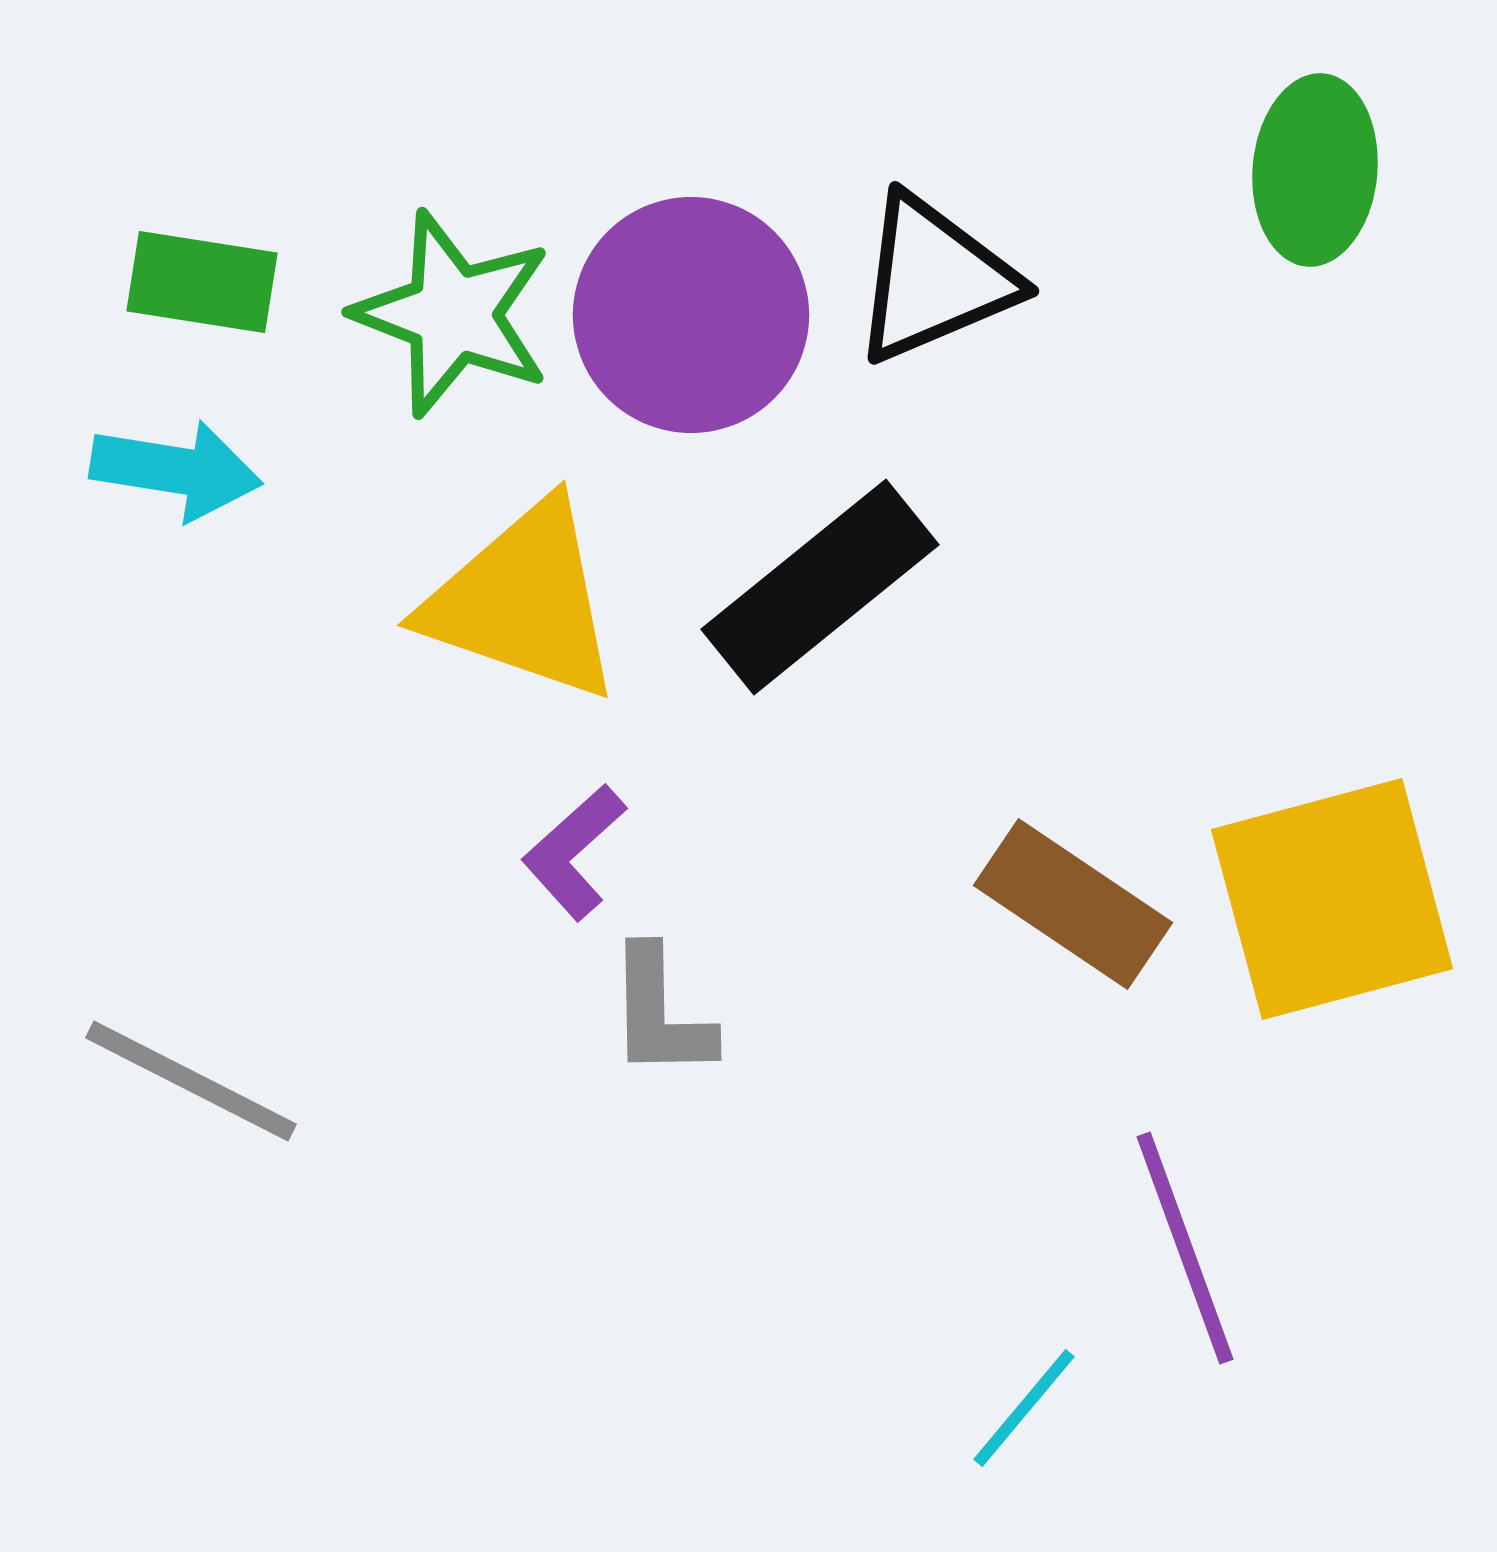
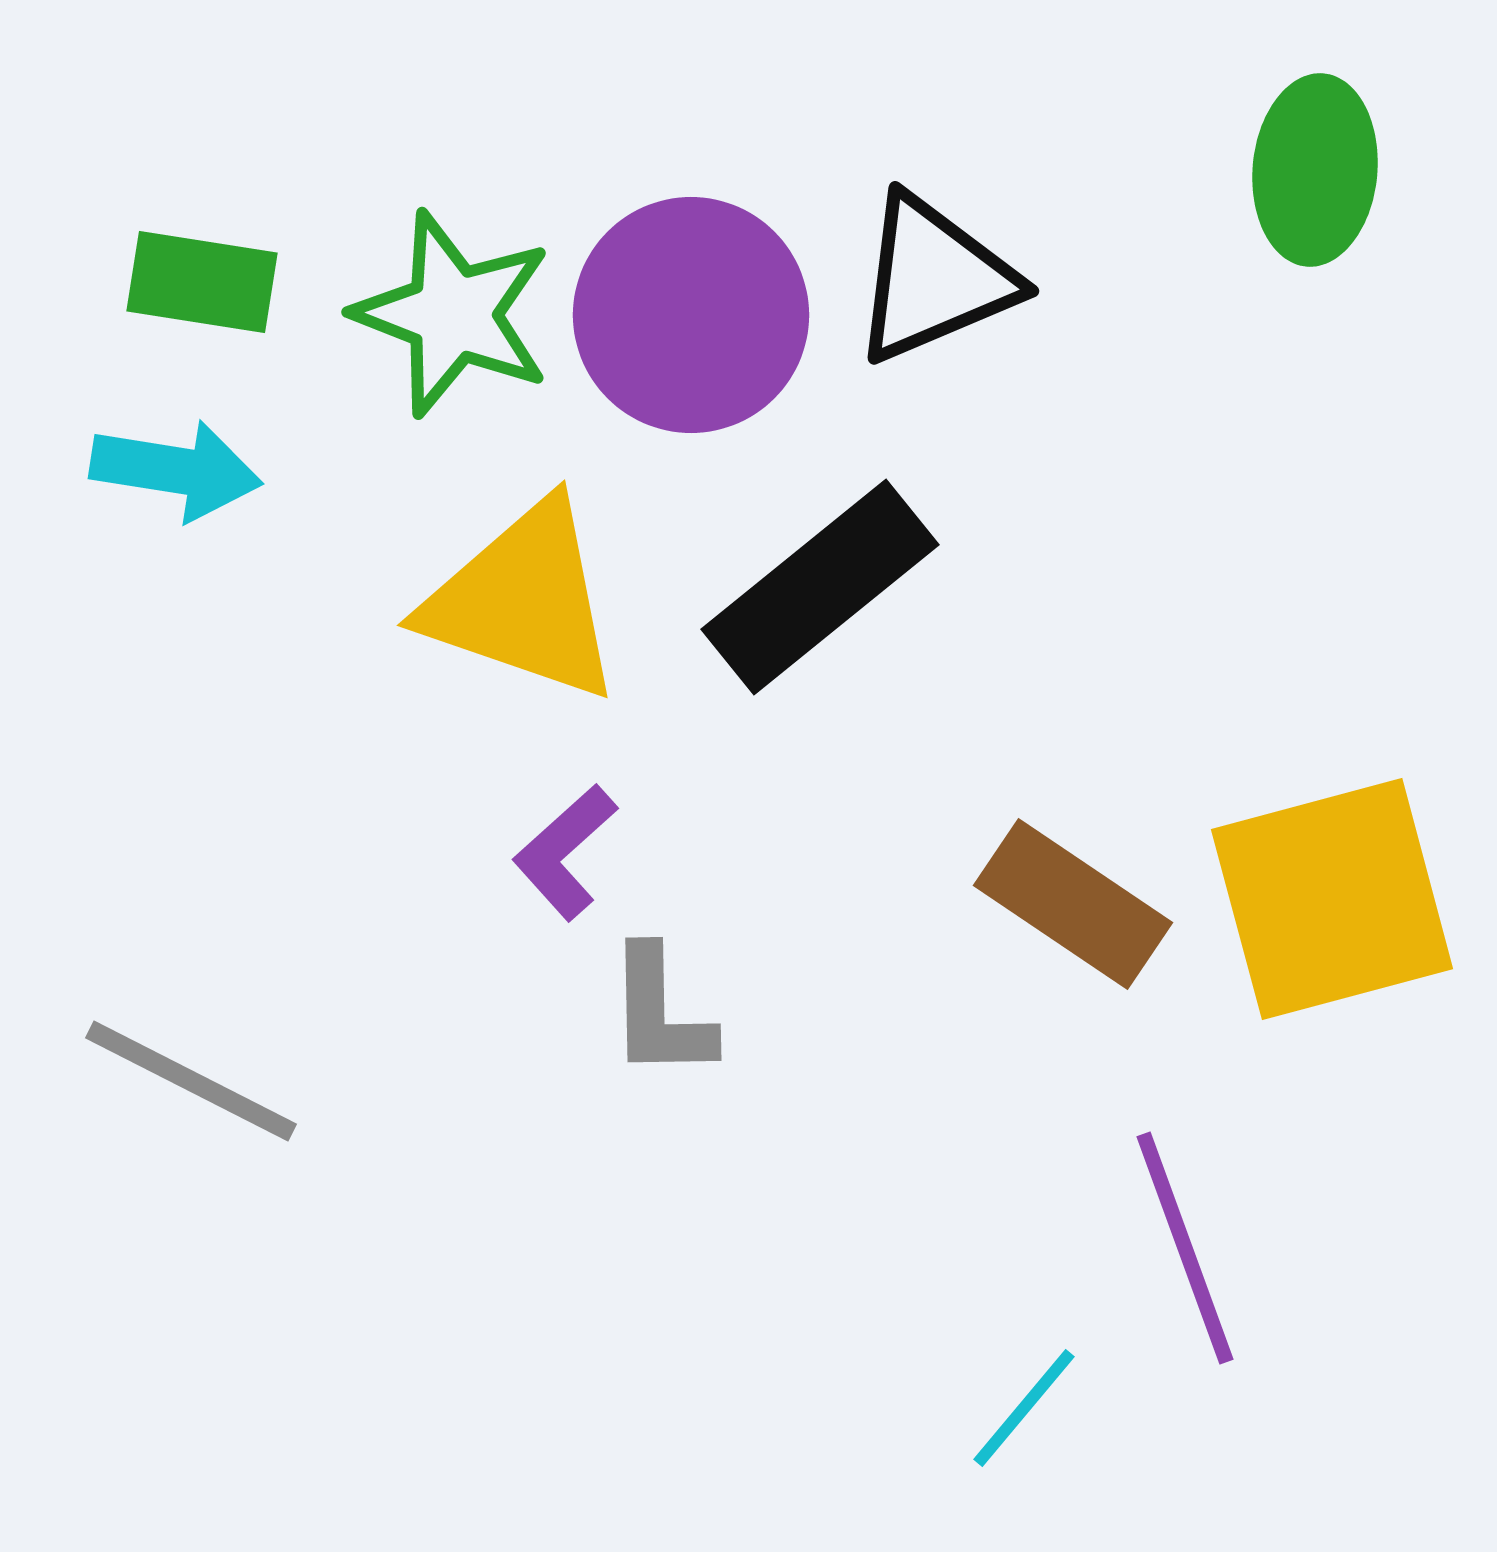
purple L-shape: moved 9 px left
